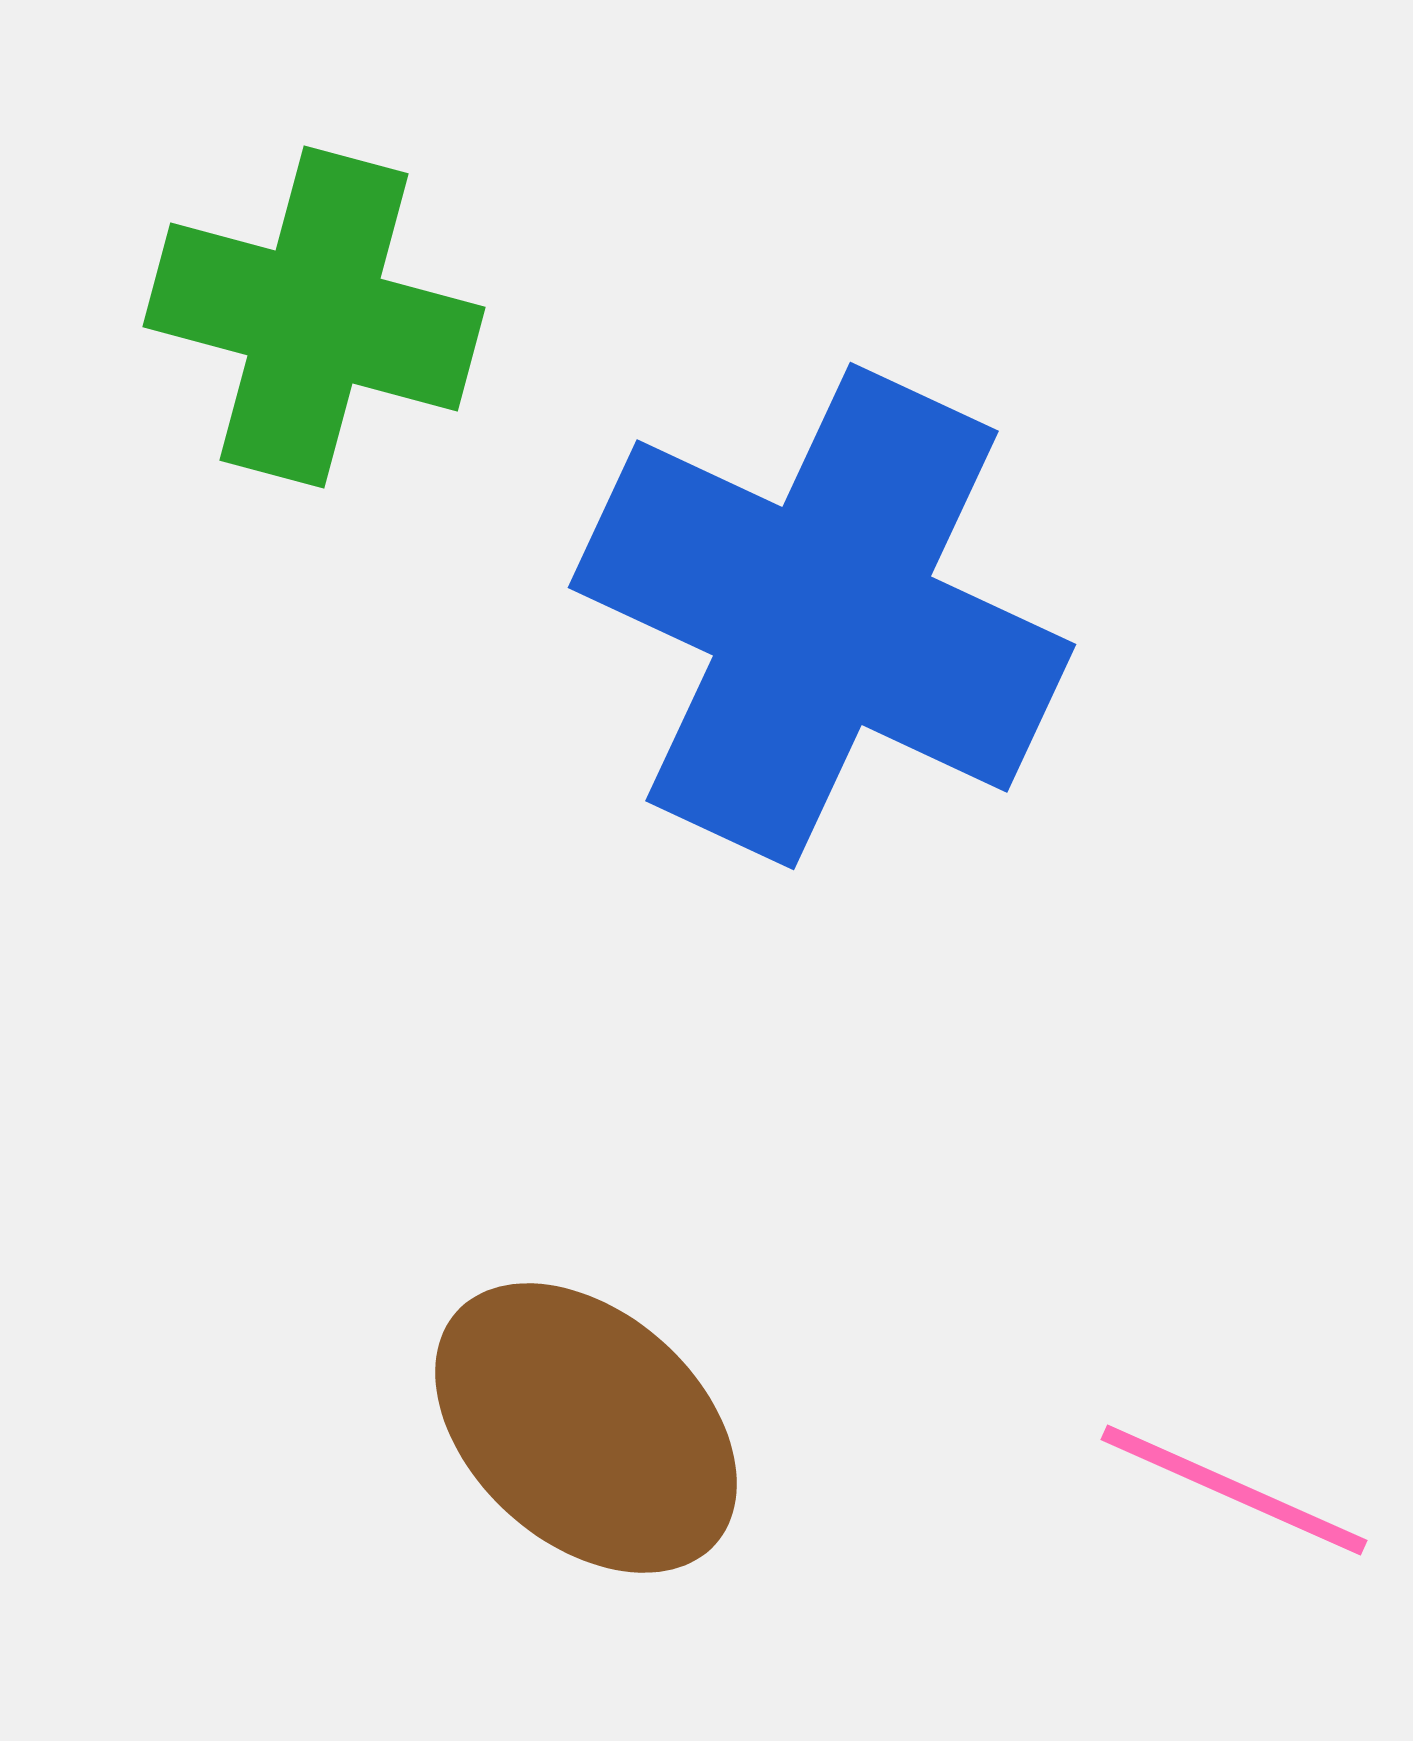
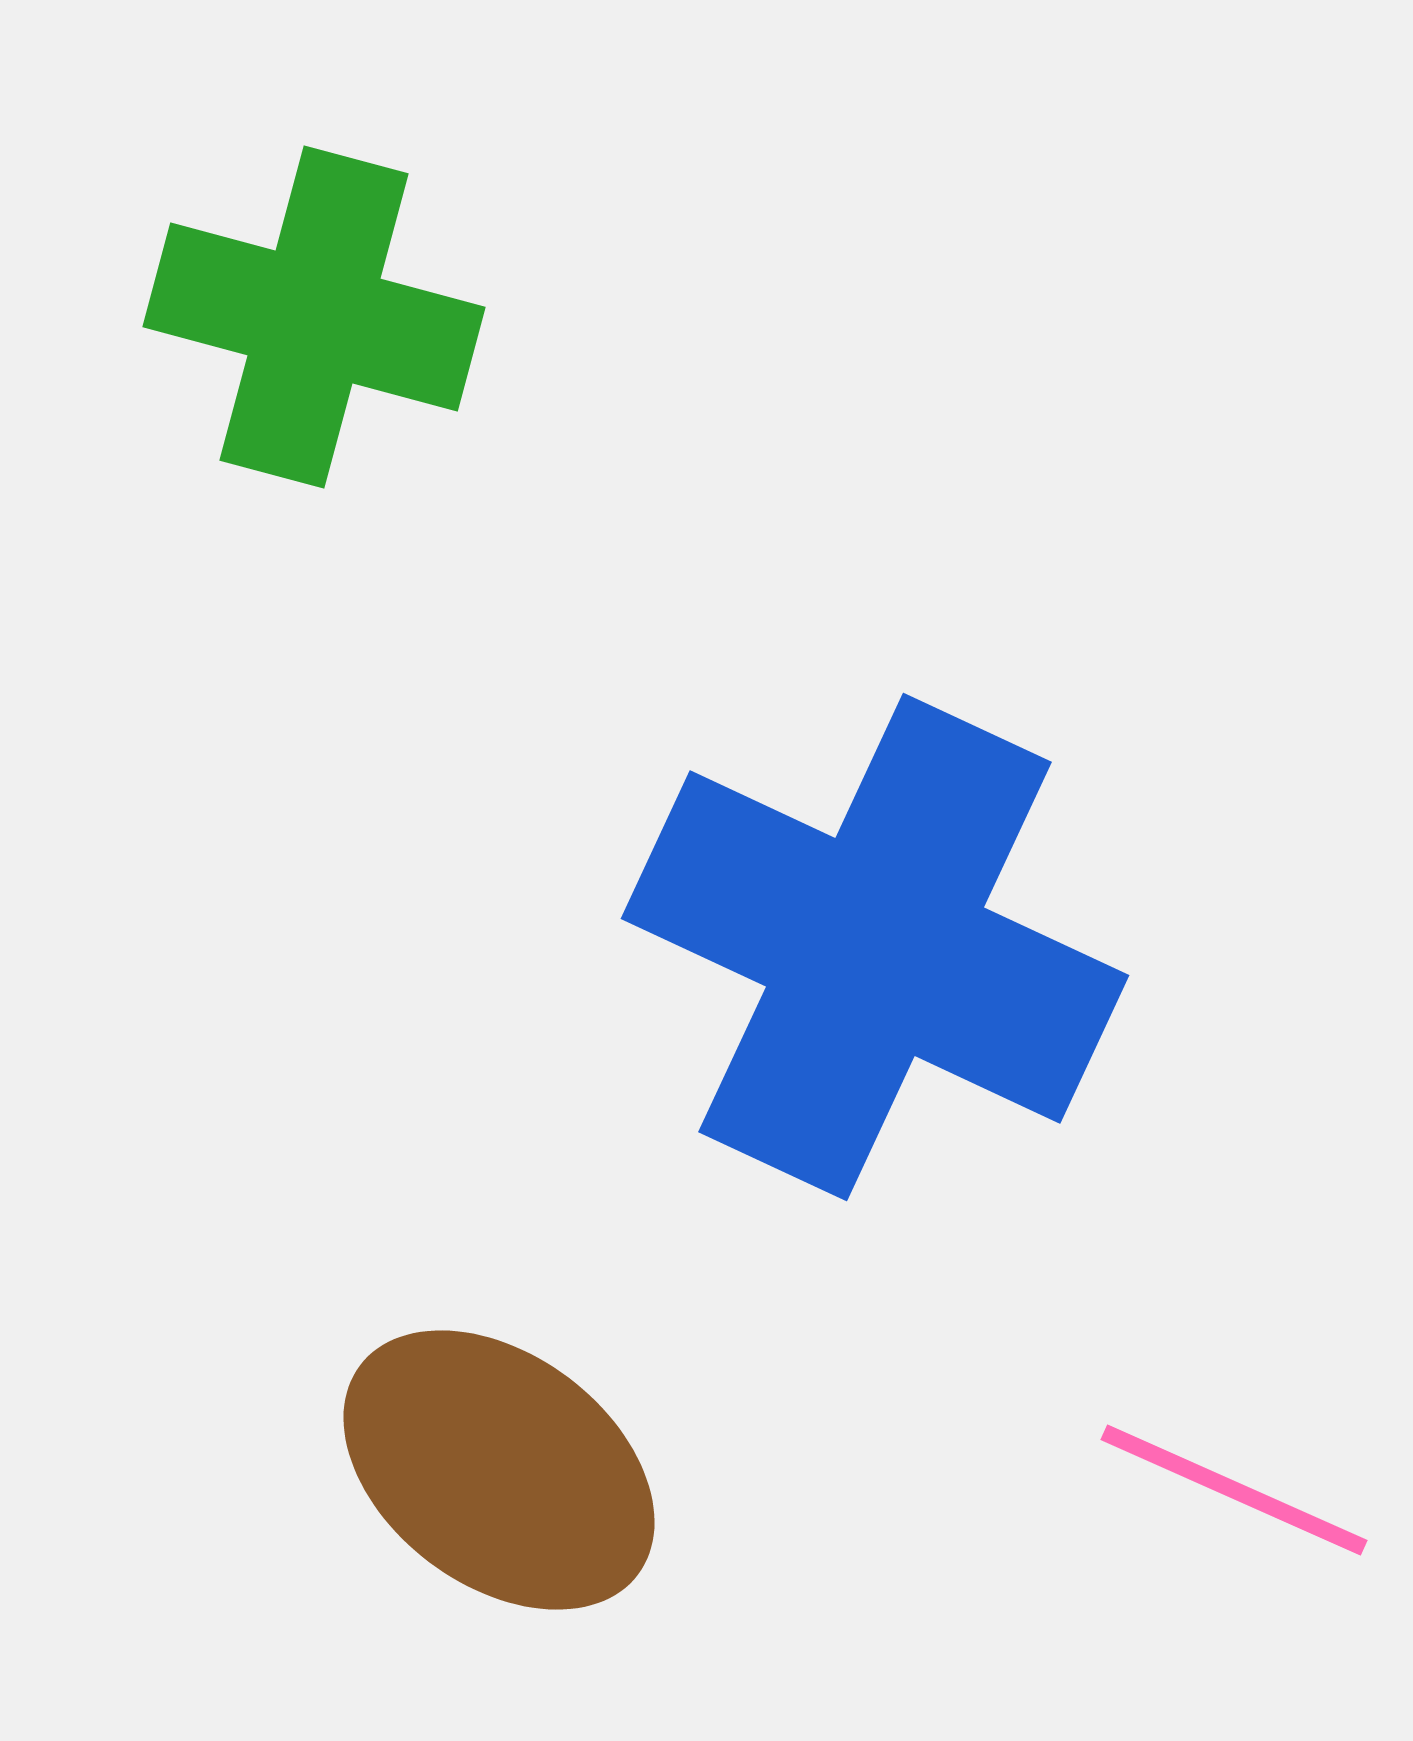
blue cross: moved 53 px right, 331 px down
brown ellipse: moved 87 px left, 42 px down; rotated 5 degrees counterclockwise
